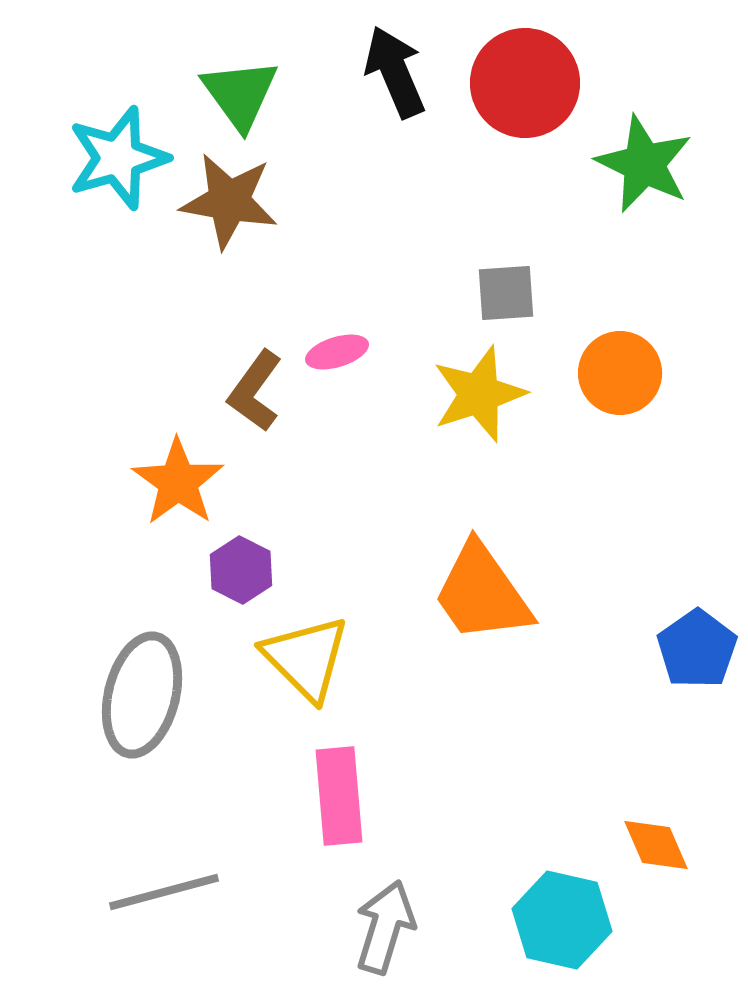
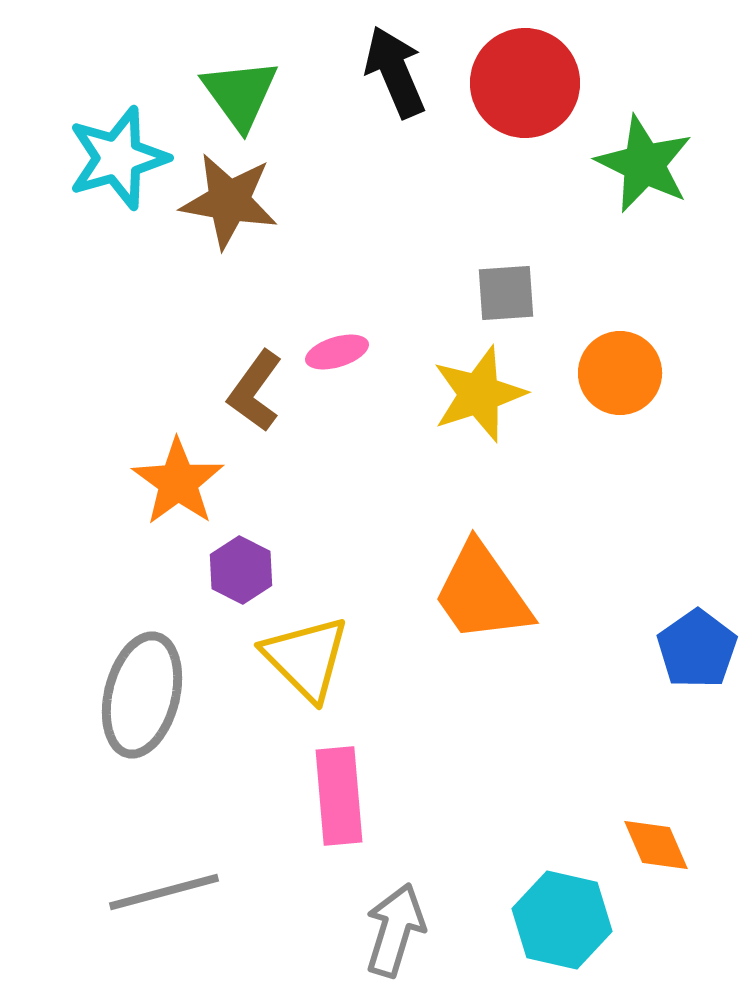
gray arrow: moved 10 px right, 3 px down
